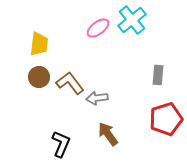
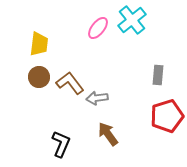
pink ellipse: rotated 15 degrees counterclockwise
red pentagon: moved 1 px right, 3 px up
